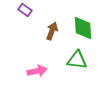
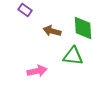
brown arrow: rotated 96 degrees counterclockwise
green triangle: moved 4 px left, 4 px up
